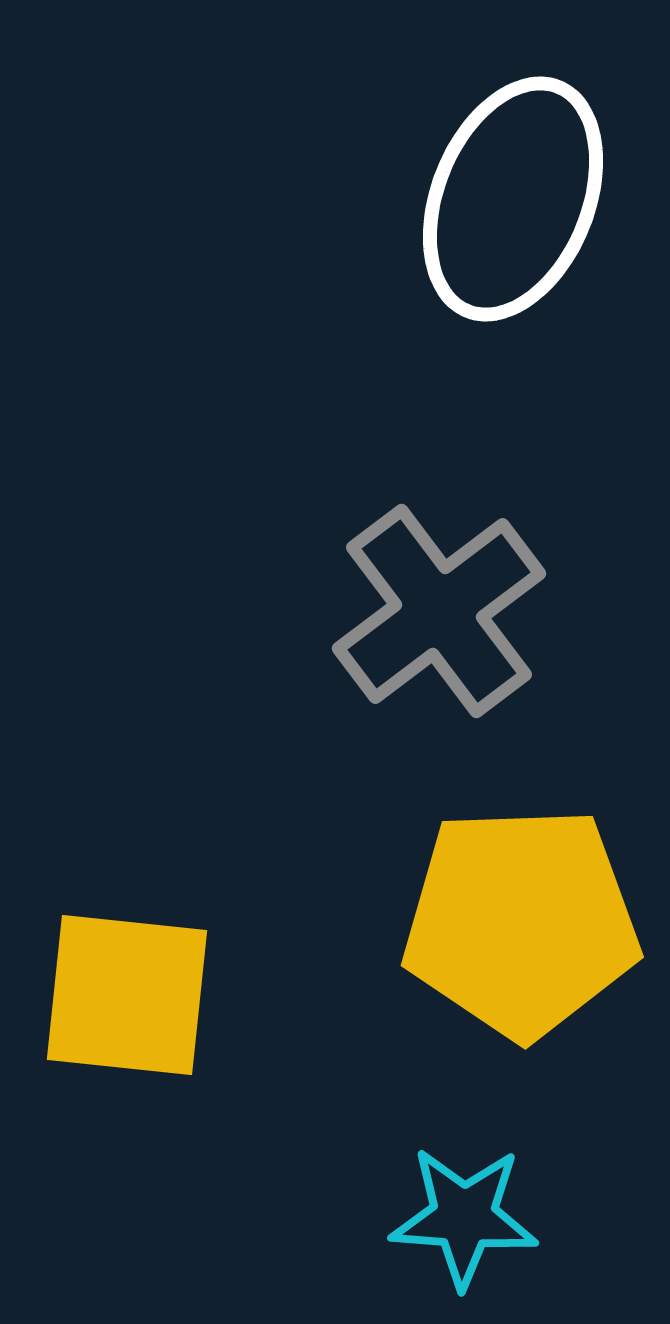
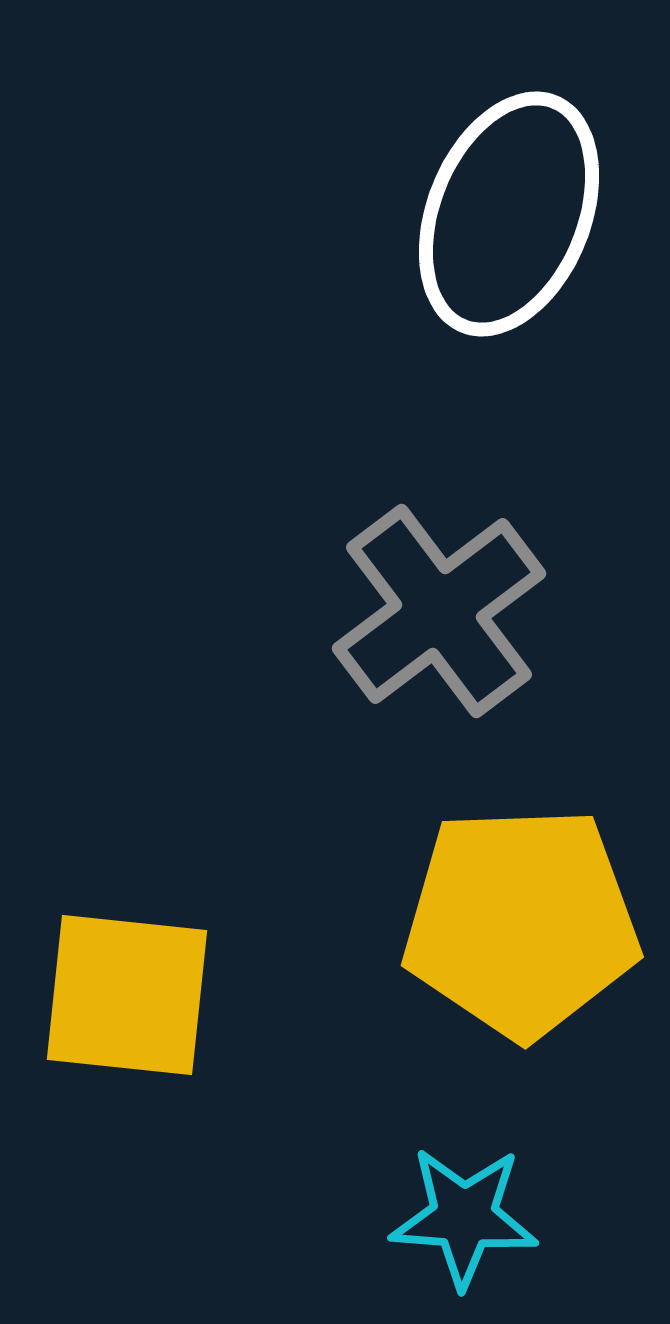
white ellipse: moved 4 px left, 15 px down
